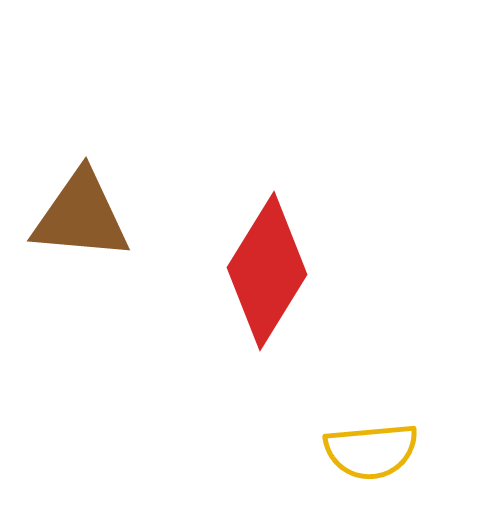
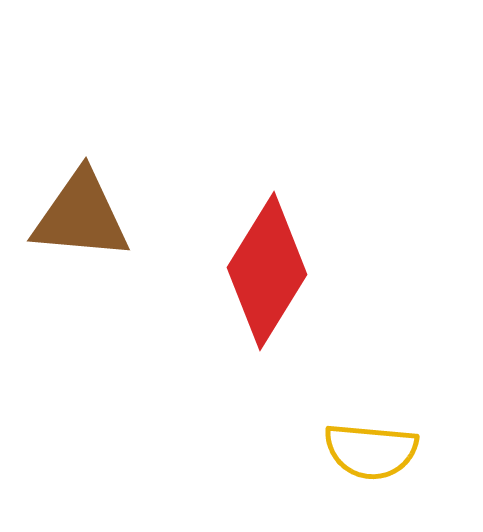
yellow semicircle: rotated 10 degrees clockwise
